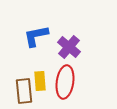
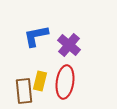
purple cross: moved 2 px up
yellow rectangle: rotated 18 degrees clockwise
